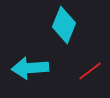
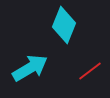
cyan arrow: rotated 153 degrees clockwise
